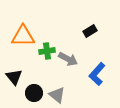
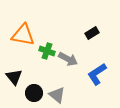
black rectangle: moved 2 px right, 2 px down
orange triangle: moved 1 px up; rotated 10 degrees clockwise
green cross: rotated 28 degrees clockwise
blue L-shape: rotated 15 degrees clockwise
